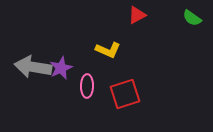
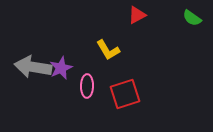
yellow L-shape: rotated 35 degrees clockwise
